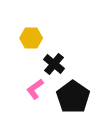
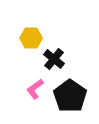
black cross: moved 5 px up
black pentagon: moved 3 px left, 1 px up
